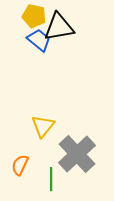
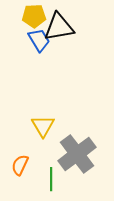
yellow pentagon: rotated 15 degrees counterclockwise
blue trapezoid: rotated 20 degrees clockwise
yellow triangle: rotated 10 degrees counterclockwise
gray cross: rotated 6 degrees clockwise
